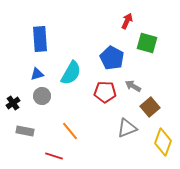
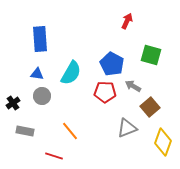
green square: moved 4 px right, 12 px down
blue pentagon: moved 6 px down
blue triangle: rotated 24 degrees clockwise
